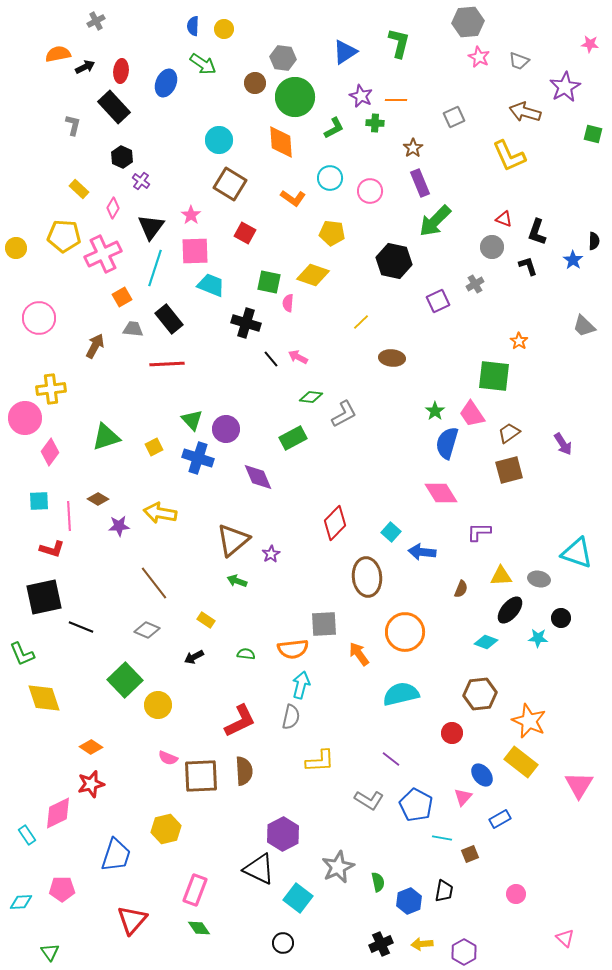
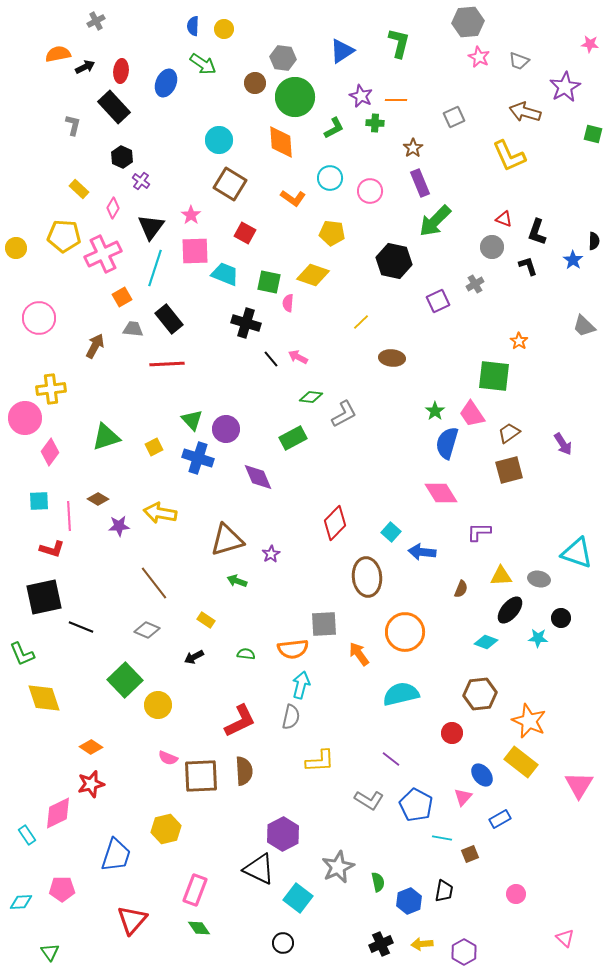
blue triangle at (345, 52): moved 3 px left, 1 px up
cyan trapezoid at (211, 285): moved 14 px right, 11 px up
brown triangle at (233, 540): moved 6 px left; rotated 24 degrees clockwise
